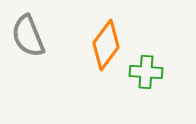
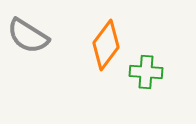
gray semicircle: rotated 36 degrees counterclockwise
